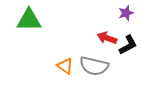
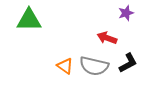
black L-shape: moved 18 px down
